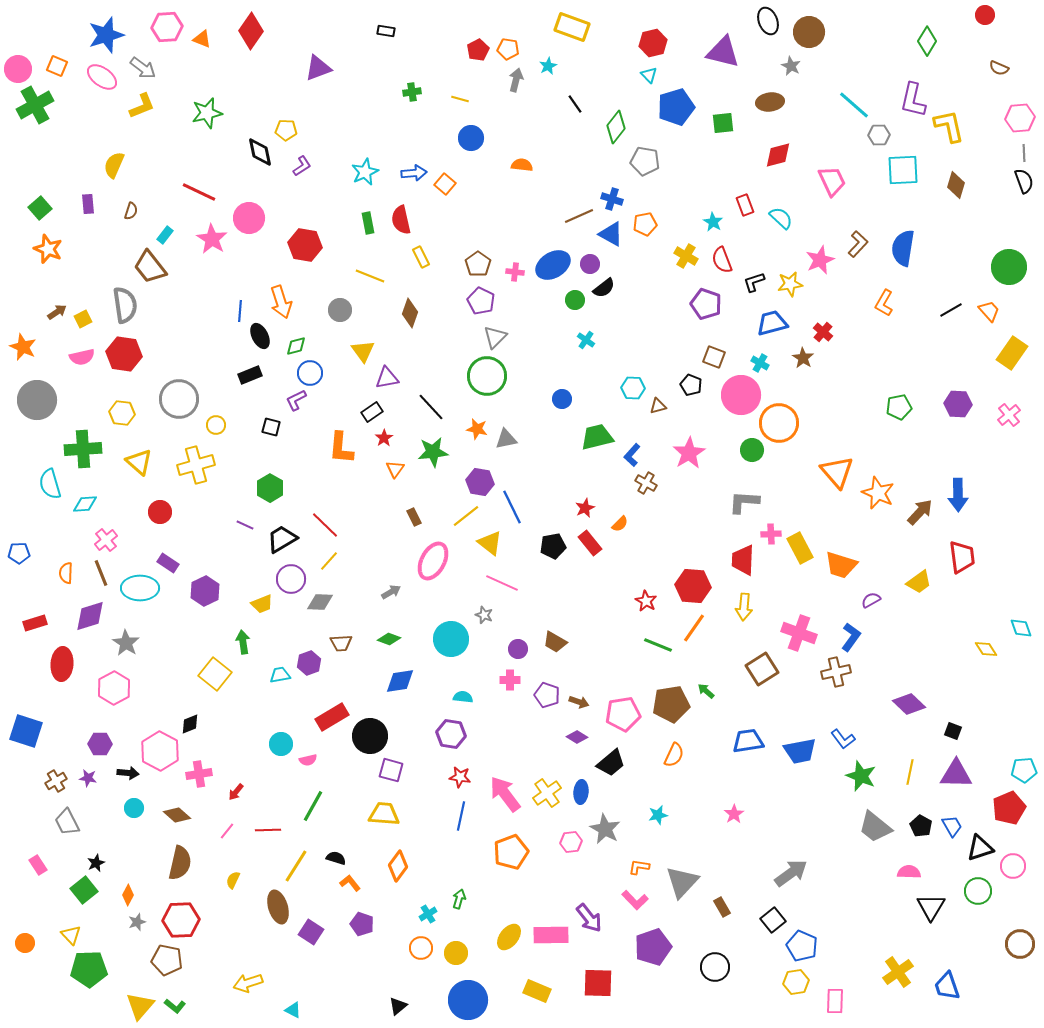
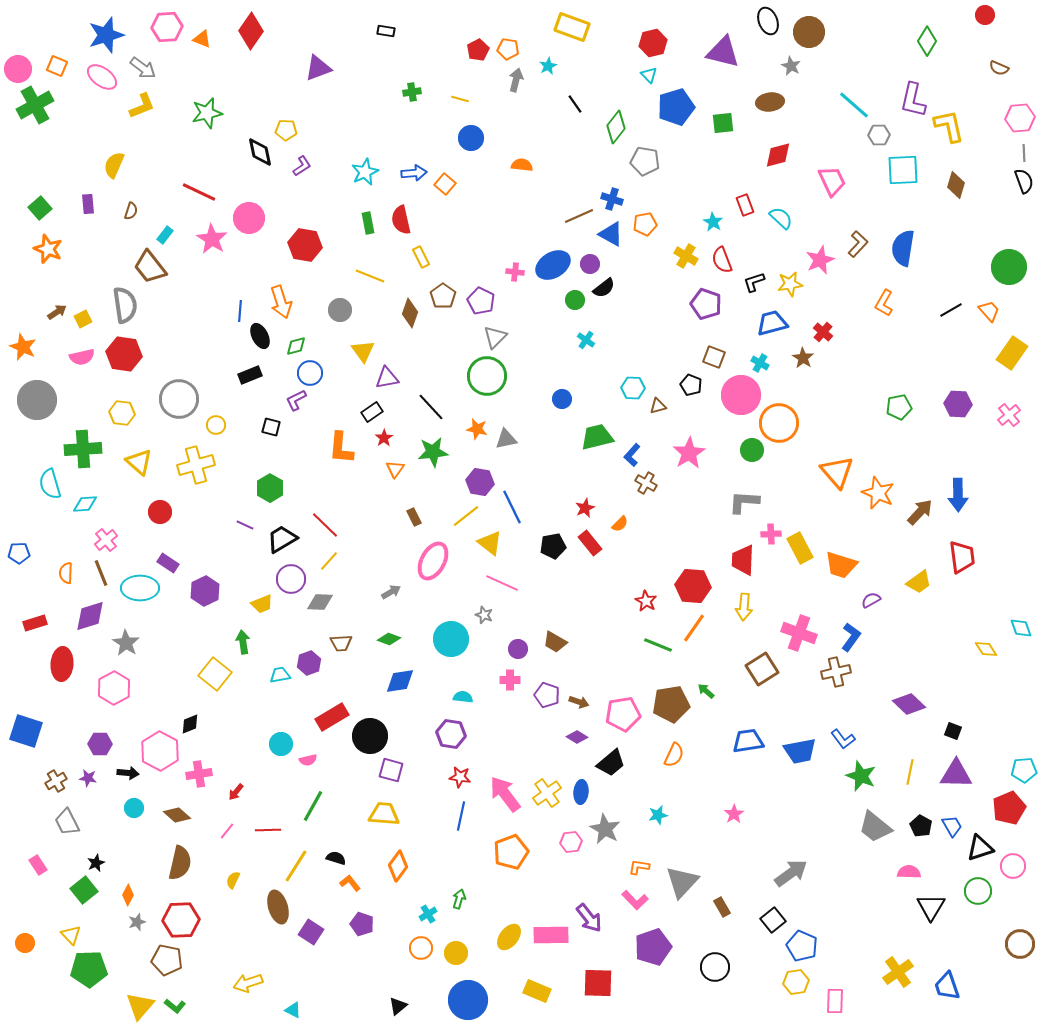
brown pentagon at (478, 264): moved 35 px left, 32 px down
